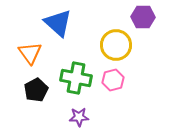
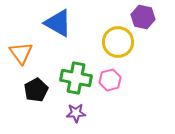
purple hexagon: rotated 10 degrees clockwise
blue triangle: rotated 12 degrees counterclockwise
yellow circle: moved 2 px right, 3 px up
orange triangle: moved 9 px left
pink hexagon: moved 3 px left
purple star: moved 3 px left, 4 px up
